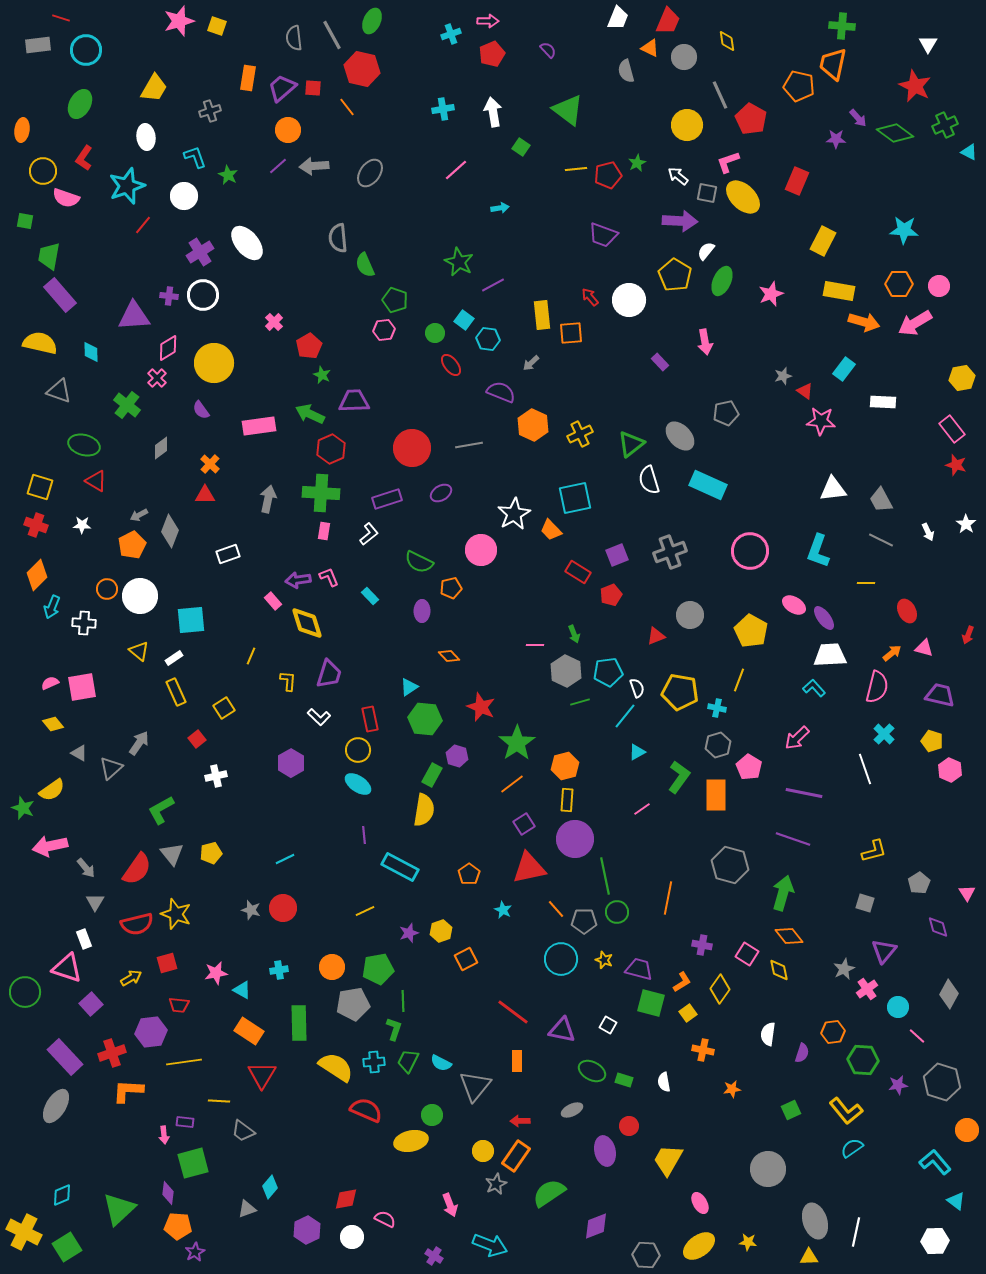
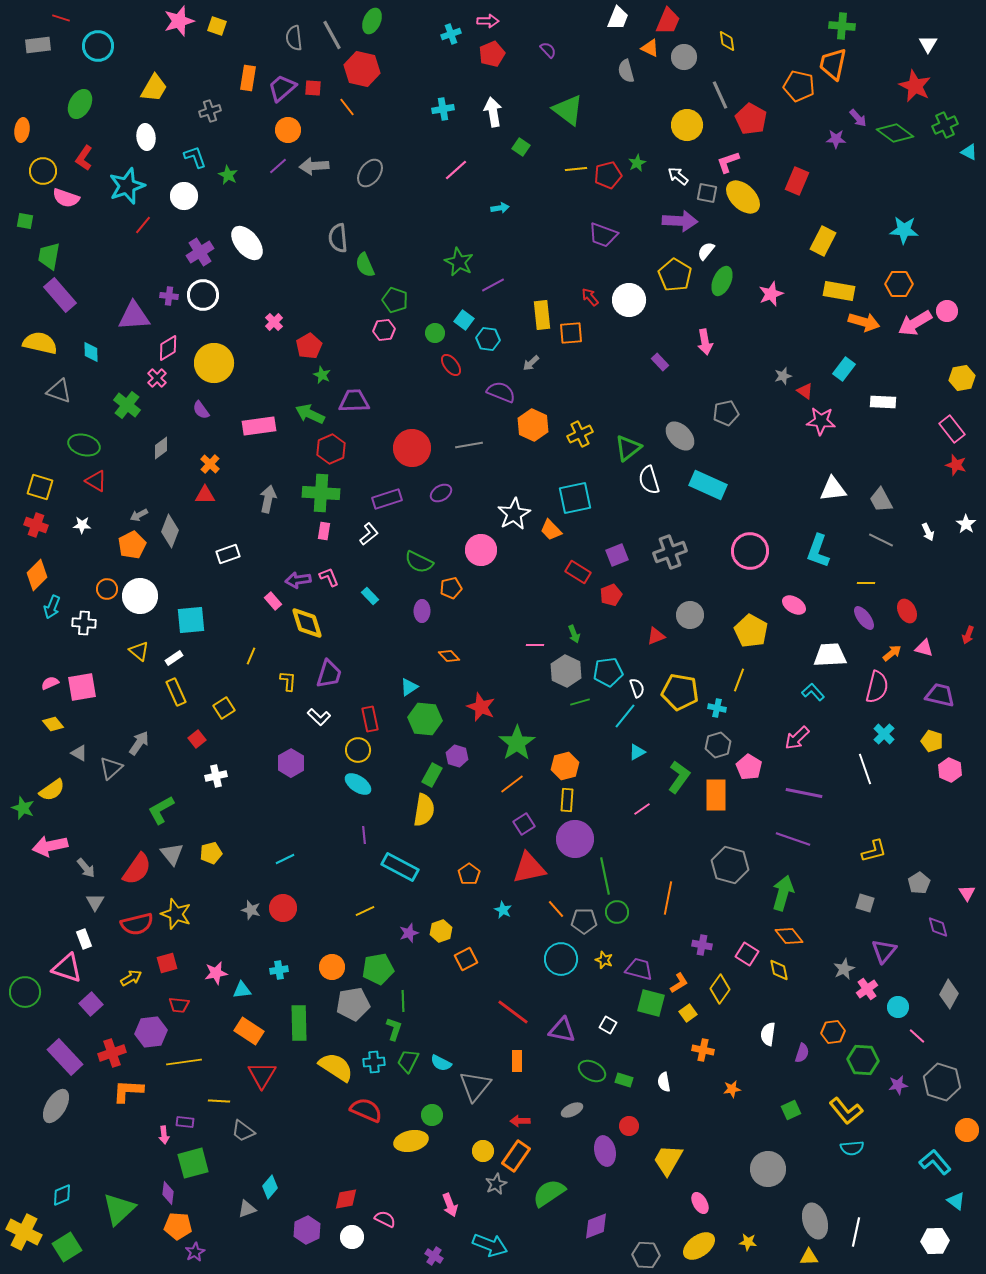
cyan circle at (86, 50): moved 12 px right, 4 px up
pink circle at (939, 286): moved 8 px right, 25 px down
green triangle at (631, 444): moved 3 px left, 4 px down
purple ellipse at (824, 618): moved 40 px right
cyan L-shape at (814, 688): moved 1 px left, 4 px down
orange L-shape at (682, 982): moved 3 px left, 1 px down
cyan triangle at (242, 990): rotated 36 degrees counterclockwise
cyan semicircle at (852, 1148): rotated 150 degrees counterclockwise
